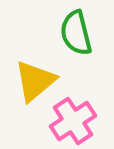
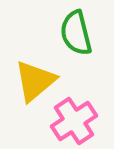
pink cross: moved 1 px right
